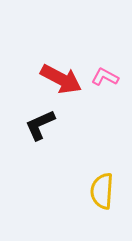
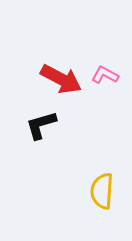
pink L-shape: moved 2 px up
black L-shape: moved 1 px right; rotated 8 degrees clockwise
